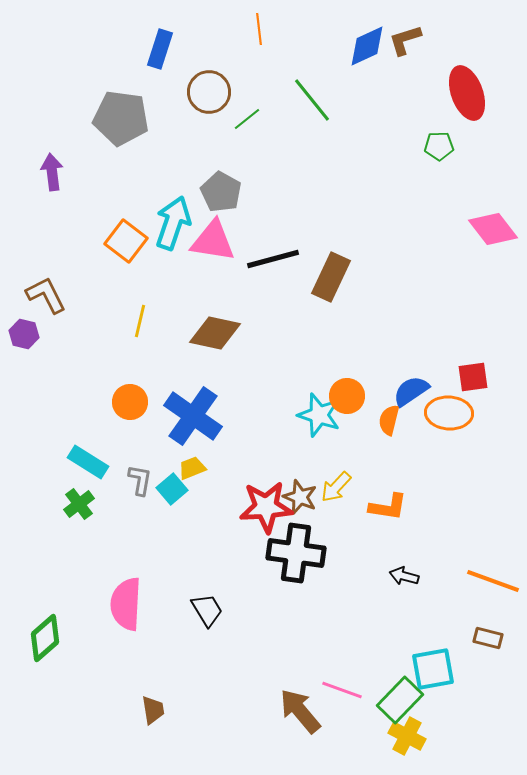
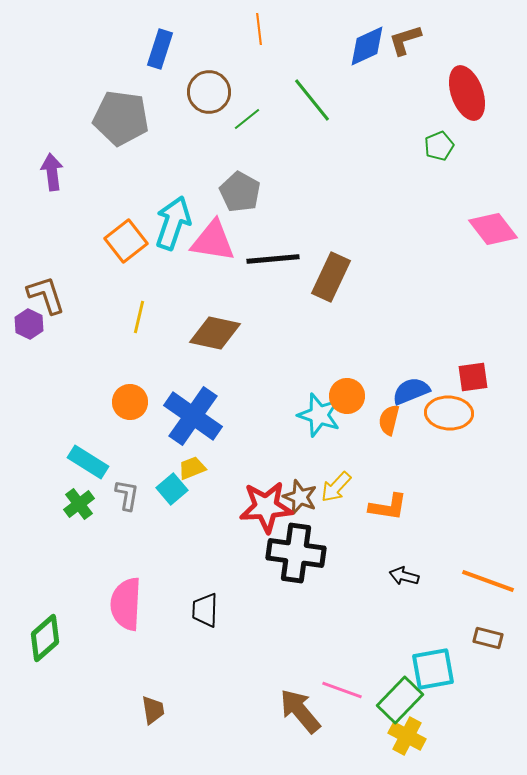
green pentagon at (439, 146): rotated 20 degrees counterclockwise
gray pentagon at (221, 192): moved 19 px right
orange square at (126, 241): rotated 15 degrees clockwise
black line at (273, 259): rotated 10 degrees clockwise
brown L-shape at (46, 295): rotated 9 degrees clockwise
yellow line at (140, 321): moved 1 px left, 4 px up
purple hexagon at (24, 334): moved 5 px right, 10 px up; rotated 12 degrees clockwise
blue semicircle at (411, 391): rotated 12 degrees clockwise
gray L-shape at (140, 480): moved 13 px left, 15 px down
orange line at (493, 581): moved 5 px left
black trapezoid at (207, 610): moved 2 px left; rotated 147 degrees counterclockwise
